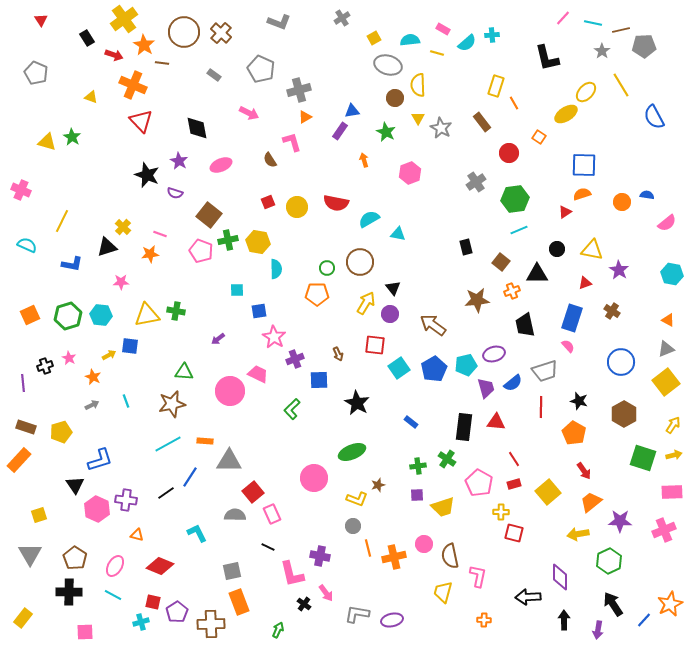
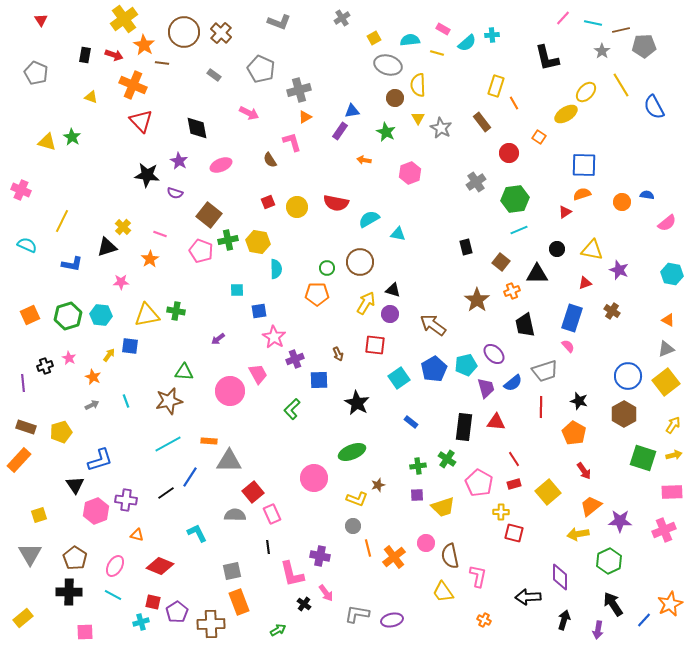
black rectangle at (87, 38): moved 2 px left, 17 px down; rotated 42 degrees clockwise
blue semicircle at (654, 117): moved 10 px up
orange arrow at (364, 160): rotated 64 degrees counterclockwise
black star at (147, 175): rotated 15 degrees counterclockwise
orange star at (150, 254): moved 5 px down; rotated 24 degrees counterclockwise
purple star at (619, 270): rotated 12 degrees counterclockwise
black triangle at (393, 288): moved 2 px down; rotated 35 degrees counterclockwise
brown star at (477, 300): rotated 30 degrees counterclockwise
purple ellipse at (494, 354): rotated 60 degrees clockwise
yellow arrow at (109, 355): rotated 24 degrees counterclockwise
blue circle at (621, 362): moved 7 px right, 14 px down
cyan square at (399, 368): moved 10 px down
pink trapezoid at (258, 374): rotated 35 degrees clockwise
brown star at (172, 404): moved 3 px left, 3 px up
orange rectangle at (205, 441): moved 4 px right
orange trapezoid at (591, 502): moved 4 px down
pink hexagon at (97, 509): moved 1 px left, 2 px down; rotated 15 degrees clockwise
pink circle at (424, 544): moved 2 px right, 1 px up
black line at (268, 547): rotated 56 degrees clockwise
orange cross at (394, 557): rotated 25 degrees counterclockwise
yellow trapezoid at (443, 592): rotated 50 degrees counterclockwise
yellow rectangle at (23, 618): rotated 12 degrees clockwise
orange cross at (484, 620): rotated 24 degrees clockwise
black arrow at (564, 620): rotated 18 degrees clockwise
green arrow at (278, 630): rotated 35 degrees clockwise
